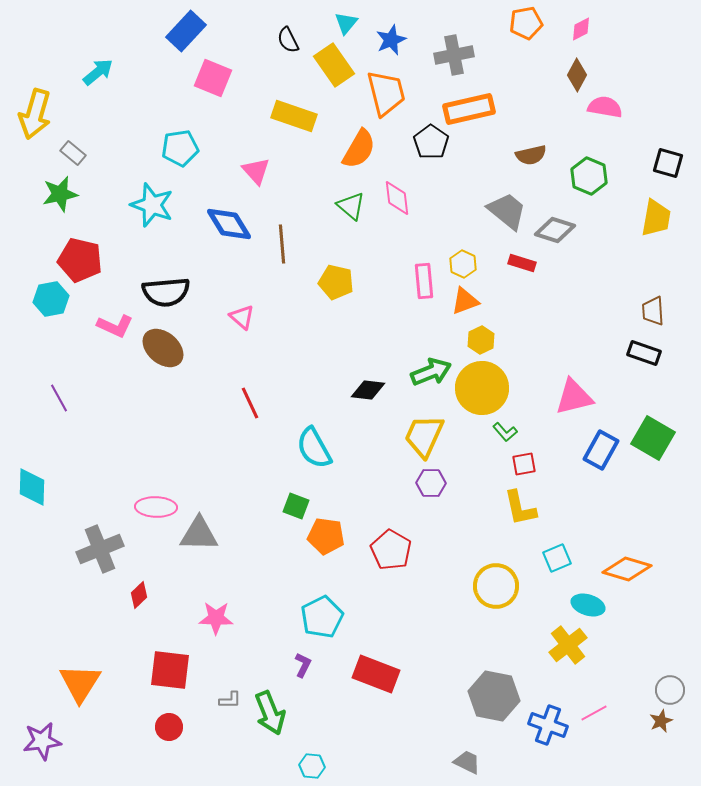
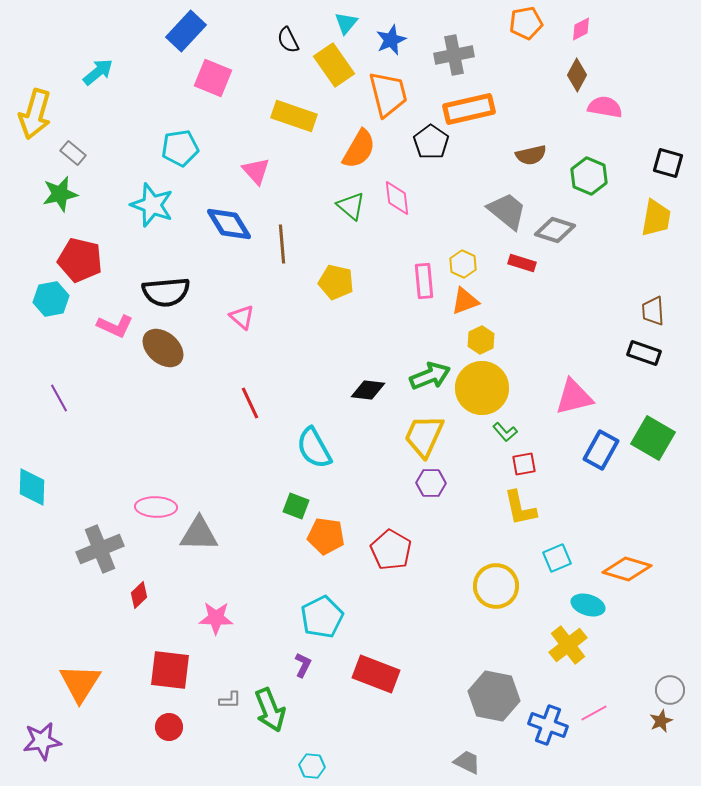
orange trapezoid at (386, 93): moved 2 px right, 1 px down
green arrow at (431, 372): moved 1 px left, 4 px down
green arrow at (270, 713): moved 3 px up
